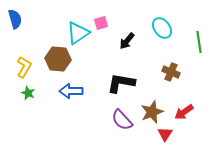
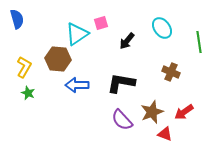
blue semicircle: moved 2 px right
cyan triangle: moved 1 px left, 1 px down
blue arrow: moved 6 px right, 6 px up
red triangle: rotated 42 degrees counterclockwise
